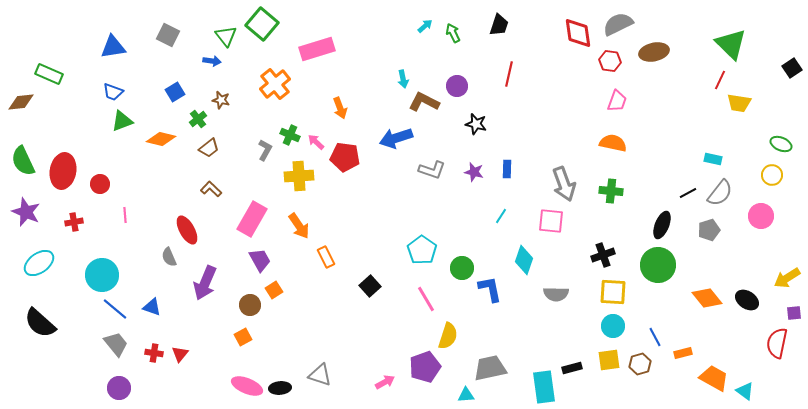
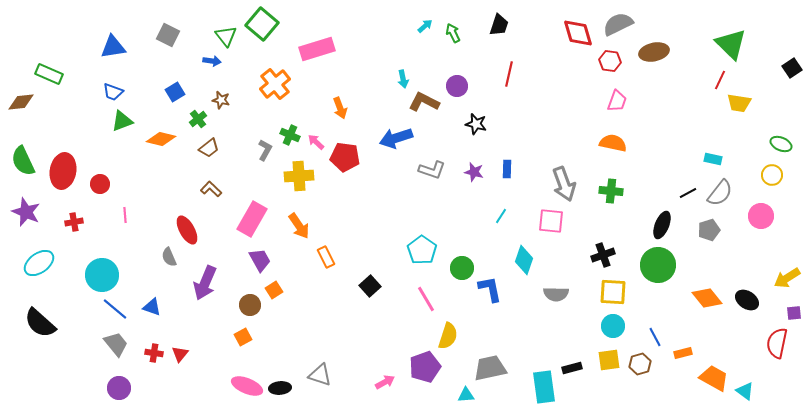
red diamond at (578, 33): rotated 8 degrees counterclockwise
